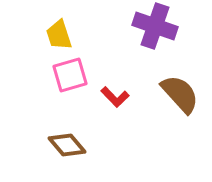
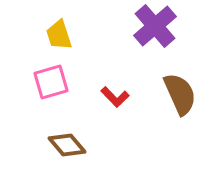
purple cross: rotated 30 degrees clockwise
pink square: moved 19 px left, 7 px down
brown semicircle: rotated 18 degrees clockwise
